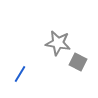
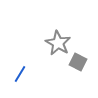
gray star: rotated 20 degrees clockwise
